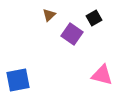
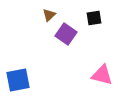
black square: rotated 21 degrees clockwise
purple square: moved 6 px left
